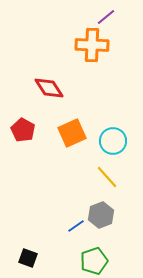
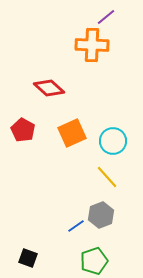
red diamond: rotated 16 degrees counterclockwise
